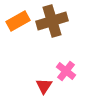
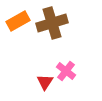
brown cross: moved 2 px down
red triangle: moved 1 px right, 4 px up
